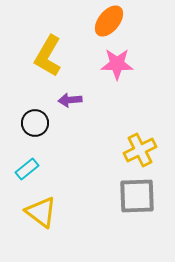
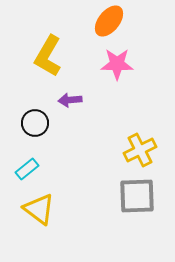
yellow triangle: moved 2 px left, 3 px up
